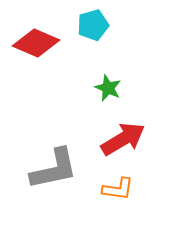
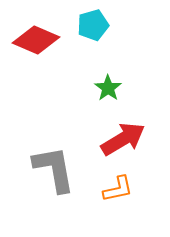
red diamond: moved 3 px up
green star: rotated 12 degrees clockwise
gray L-shape: rotated 88 degrees counterclockwise
orange L-shape: rotated 20 degrees counterclockwise
